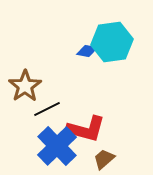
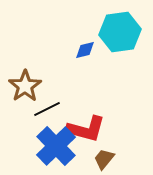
cyan hexagon: moved 8 px right, 10 px up
blue diamond: moved 2 px left, 1 px up; rotated 25 degrees counterclockwise
blue cross: moved 1 px left
brown trapezoid: rotated 10 degrees counterclockwise
